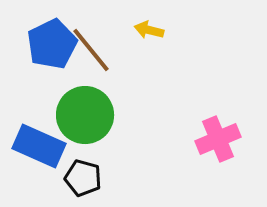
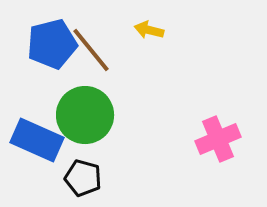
blue pentagon: rotated 12 degrees clockwise
blue rectangle: moved 2 px left, 6 px up
